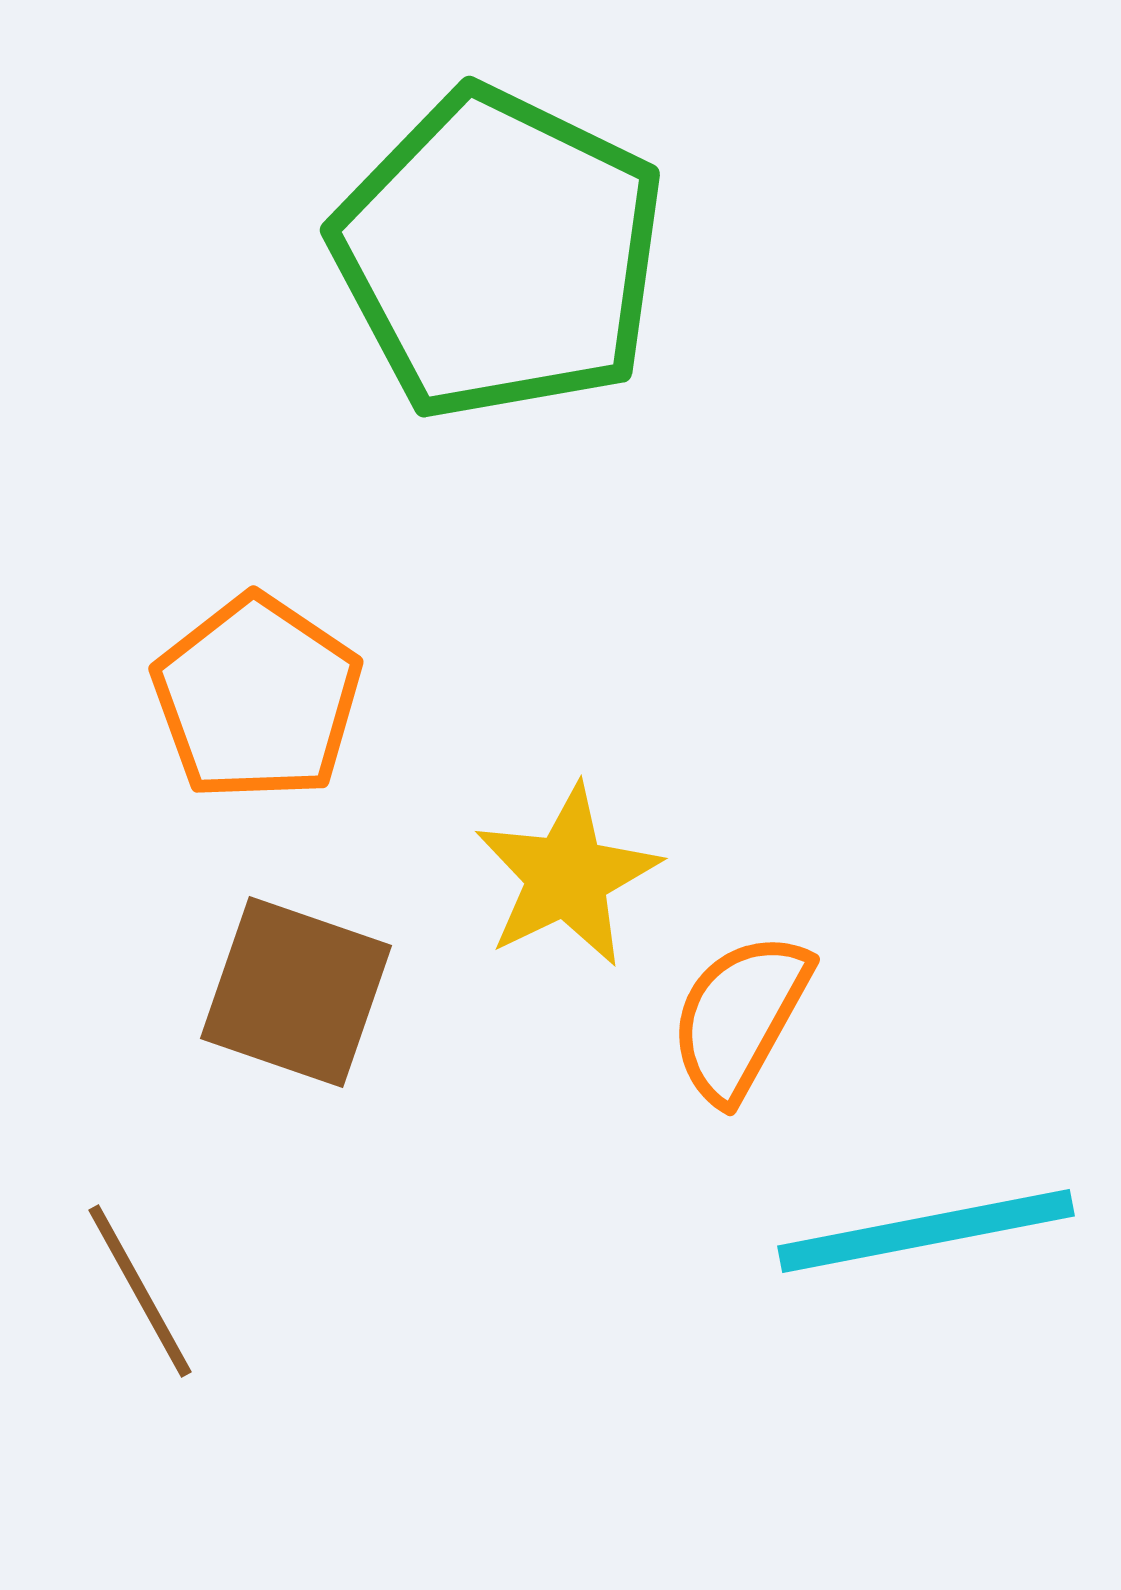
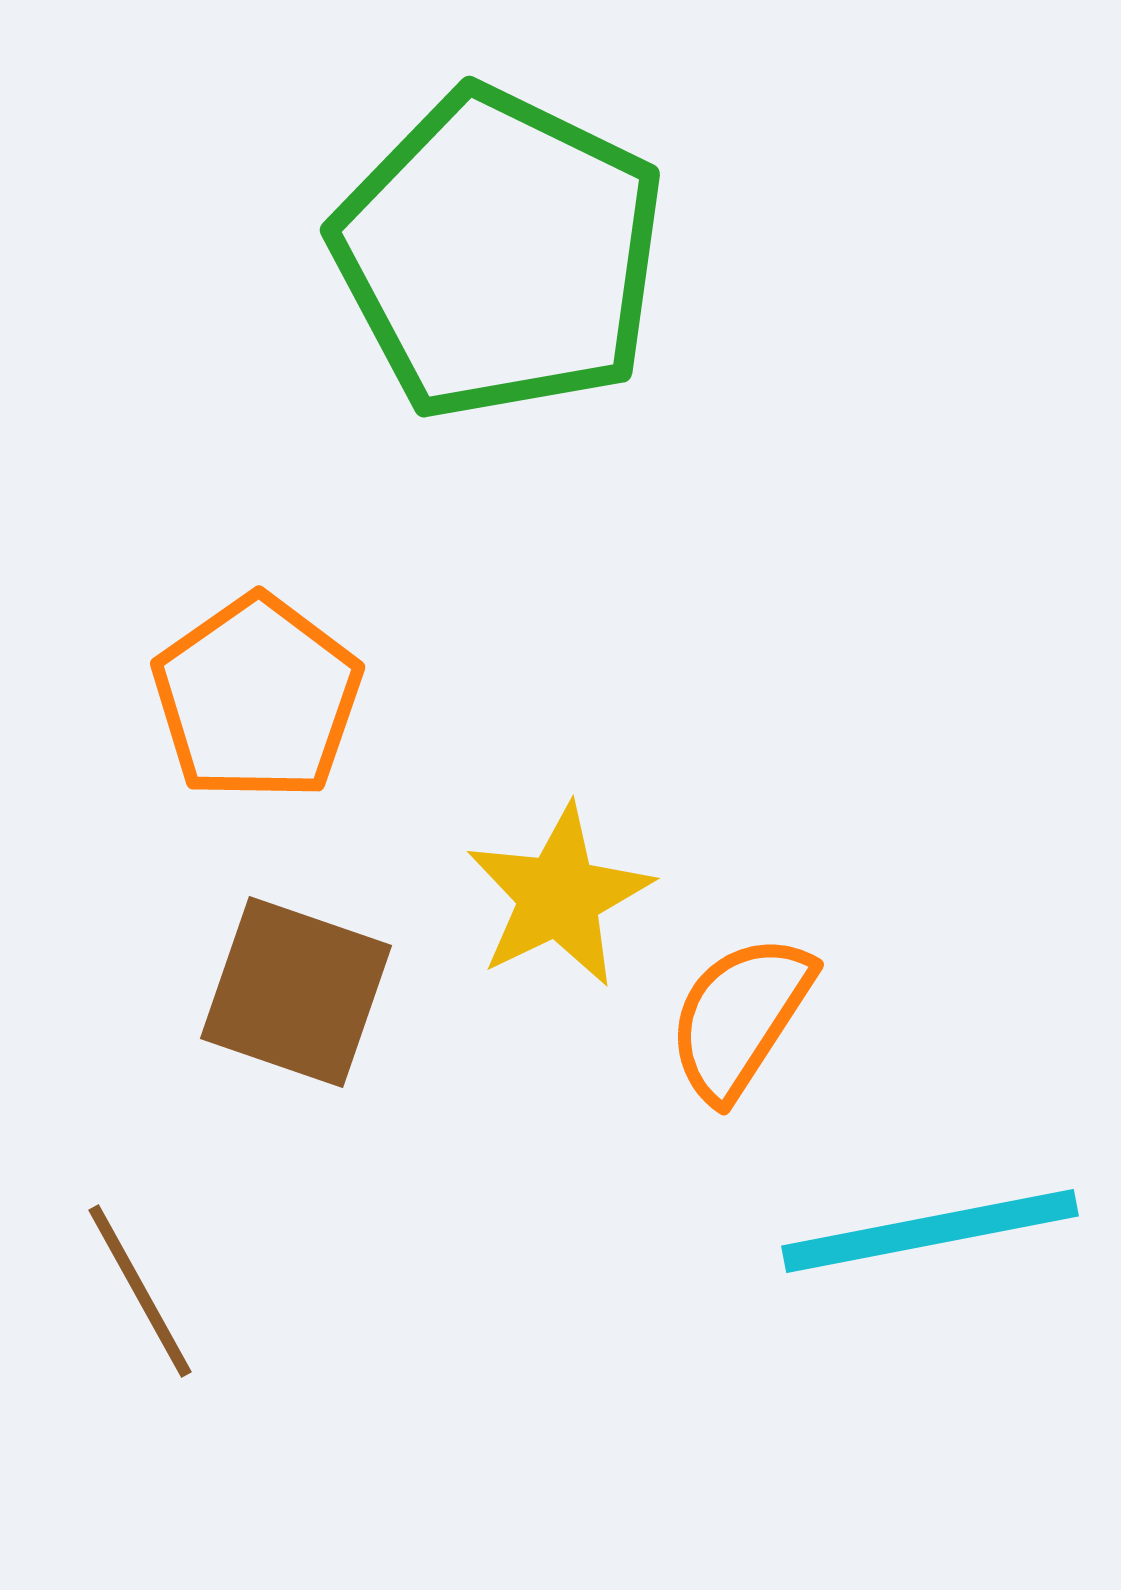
orange pentagon: rotated 3 degrees clockwise
yellow star: moved 8 px left, 20 px down
orange semicircle: rotated 4 degrees clockwise
cyan line: moved 4 px right
